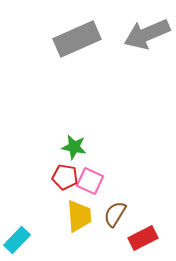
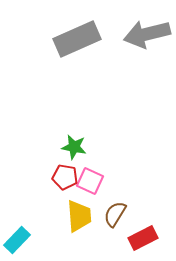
gray arrow: rotated 9 degrees clockwise
